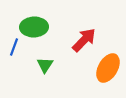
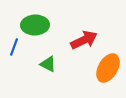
green ellipse: moved 1 px right, 2 px up
red arrow: rotated 20 degrees clockwise
green triangle: moved 3 px right, 1 px up; rotated 36 degrees counterclockwise
